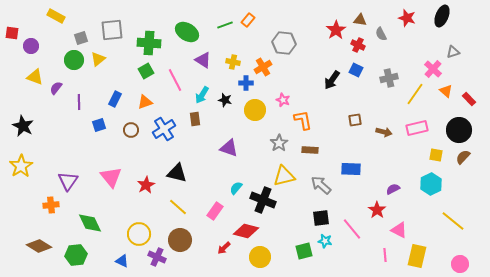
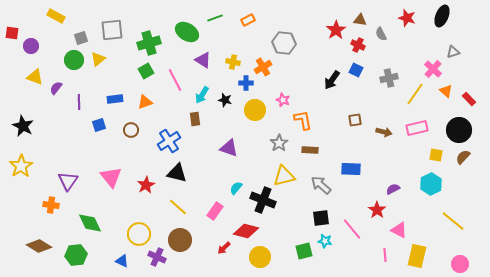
orange rectangle at (248, 20): rotated 24 degrees clockwise
green line at (225, 25): moved 10 px left, 7 px up
green cross at (149, 43): rotated 20 degrees counterclockwise
blue rectangle at (115, 99): rotated 56 degrees clockwise
blue cross at (164, 129): moved 5 px right, 12 px down
orange cross at (51, 205): rotated 14 degrees clockwise
